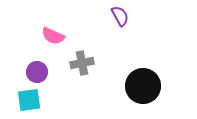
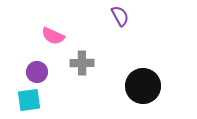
gray cross: rotated 10 degrees clockwise
